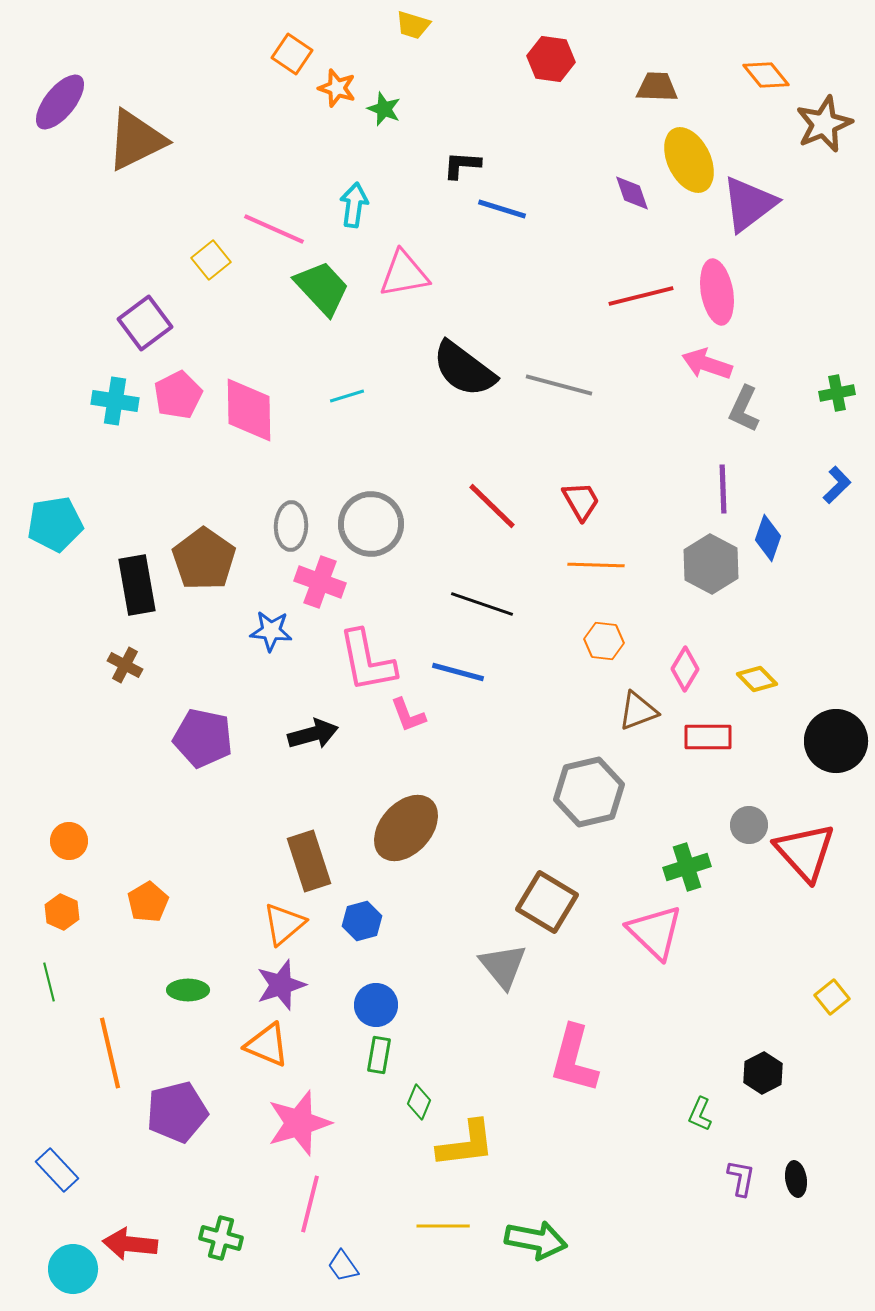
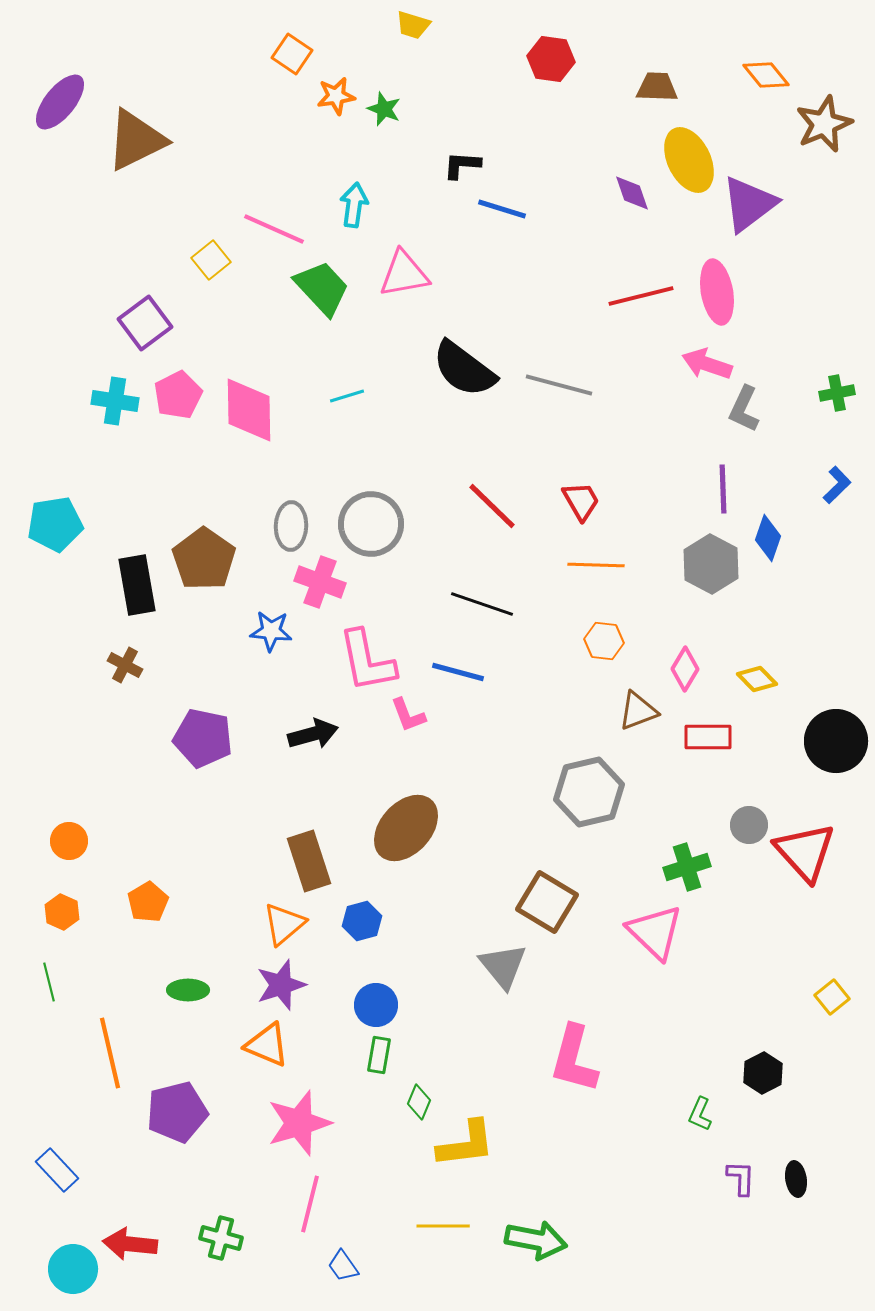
orange star at (337, 88): moved 1 px left, 8 px down; rotated 27 degrees counterclockwise
purple L-shape at (741, 1178): rotated 9 degrees counterclockwise
